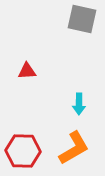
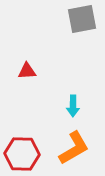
gray square: rotated 24 degrees counterclockwise
cyan arrow: moved 6 px left, 2 px down
red hexagon: moved 1 px left, 3 px down
